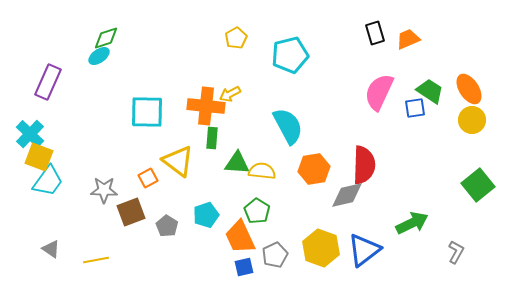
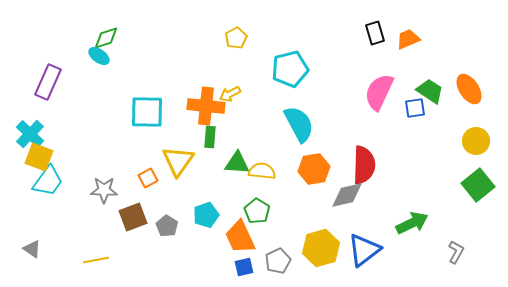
cyan pentagon at (290, 55): moved 14 px down
cyan ellipse at (99, 56): rotated 70 degrees clockwise
yellow circle at (472, 120): moved 4 px right, 21 px down
cyan semicircle at (288, 126): moved 11 px right, 2 px up
green rectangle at (212, 138): moved 2 px left, 1 px up
yellow triangle at (178, 161): rotated 28 degrees clockwise
brown square at (131, 212): moved 2 px right, 5 px down
yellow hexagon at (321, 248): rotated 24 degrees clockwise
gray triangle at (51, 249): moved 19 px left
gray pentagon at (275, 255): moved 3 px right, 6 px down
